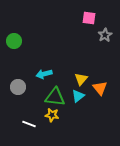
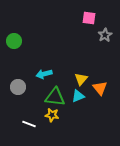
cyan triangle: rotated 16 degrees clockwise
